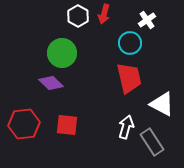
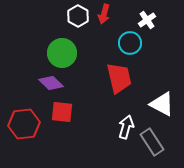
red trapezoid: moved 10 px left
red square: moved 5 px left, 13 px up
